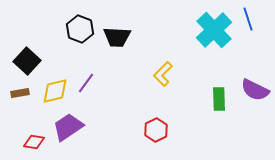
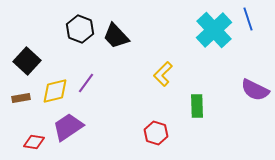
black trapezoid: moved 1 px left, 1 px up; rotated 44 degrees clockwise
brown rectangle: moved 1 px right, 5 px down
green rectangle: moved 22 px left, 7 px down
red hexagon: moved 3 px down; rotated 15 degrees counterclockwise
